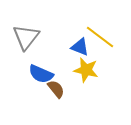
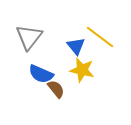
gray triangle: moved 3 px right
blue triangle: moved 4 px left, 1 px up; rotated 30 degrees clockwise
yellow star: moved 4 px left
